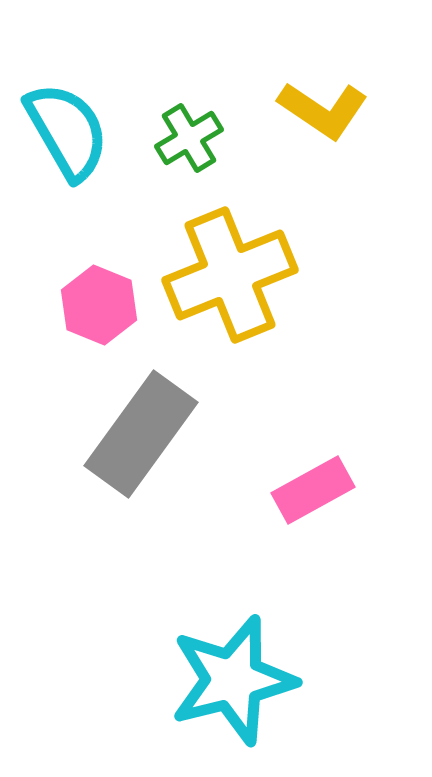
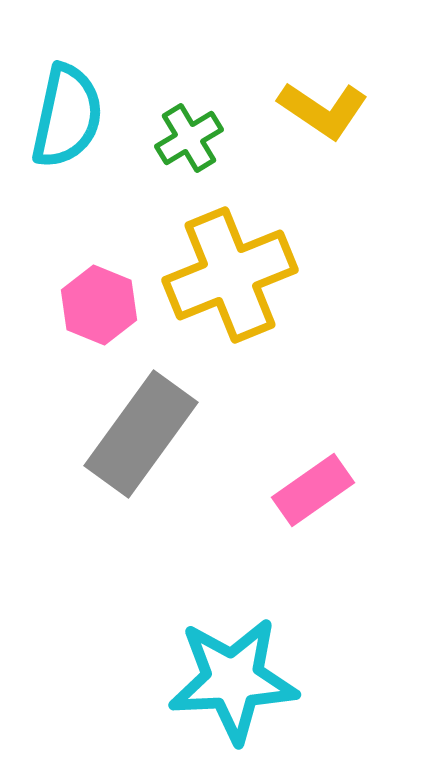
cyan semicircle: moved 15 px up; rotated 42 degrees clockwise
pink rectangle: rotated 6 degrees counterclockwise
cyan star: rotated 11 degrees clockwise
